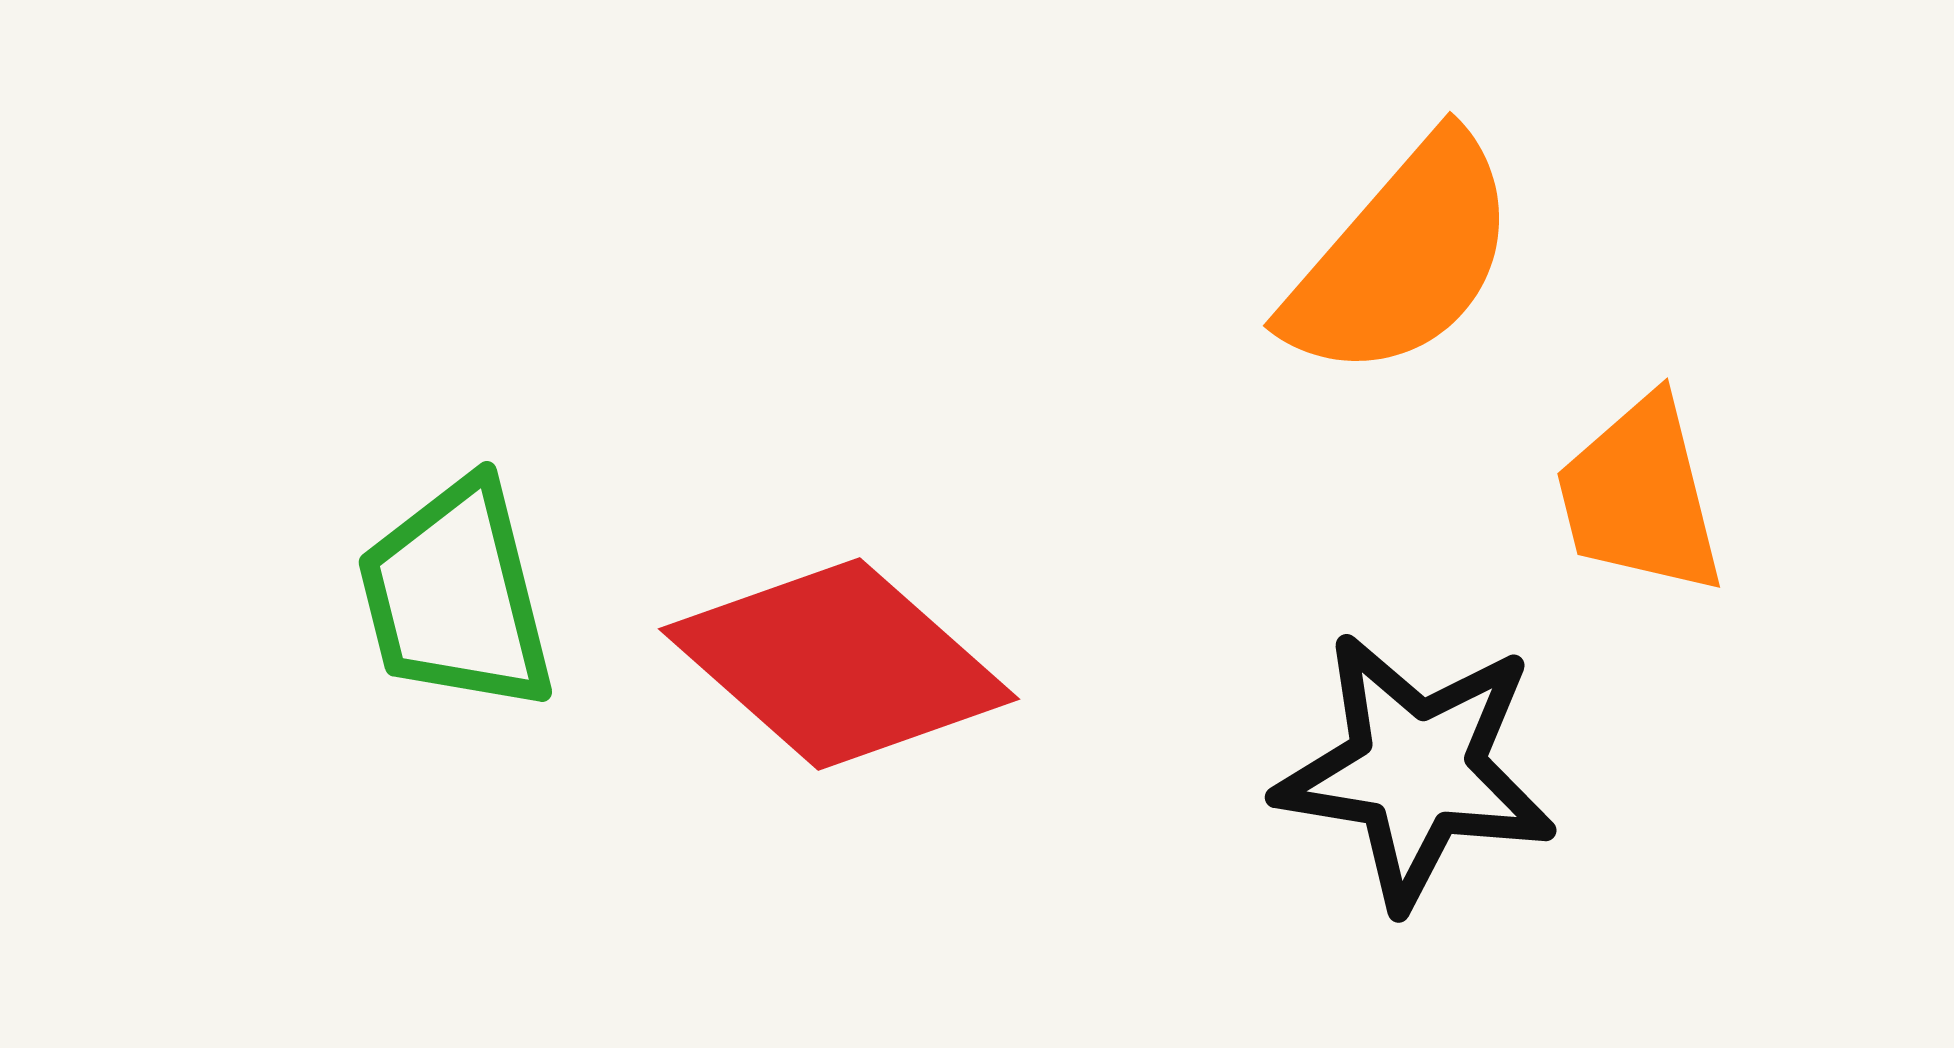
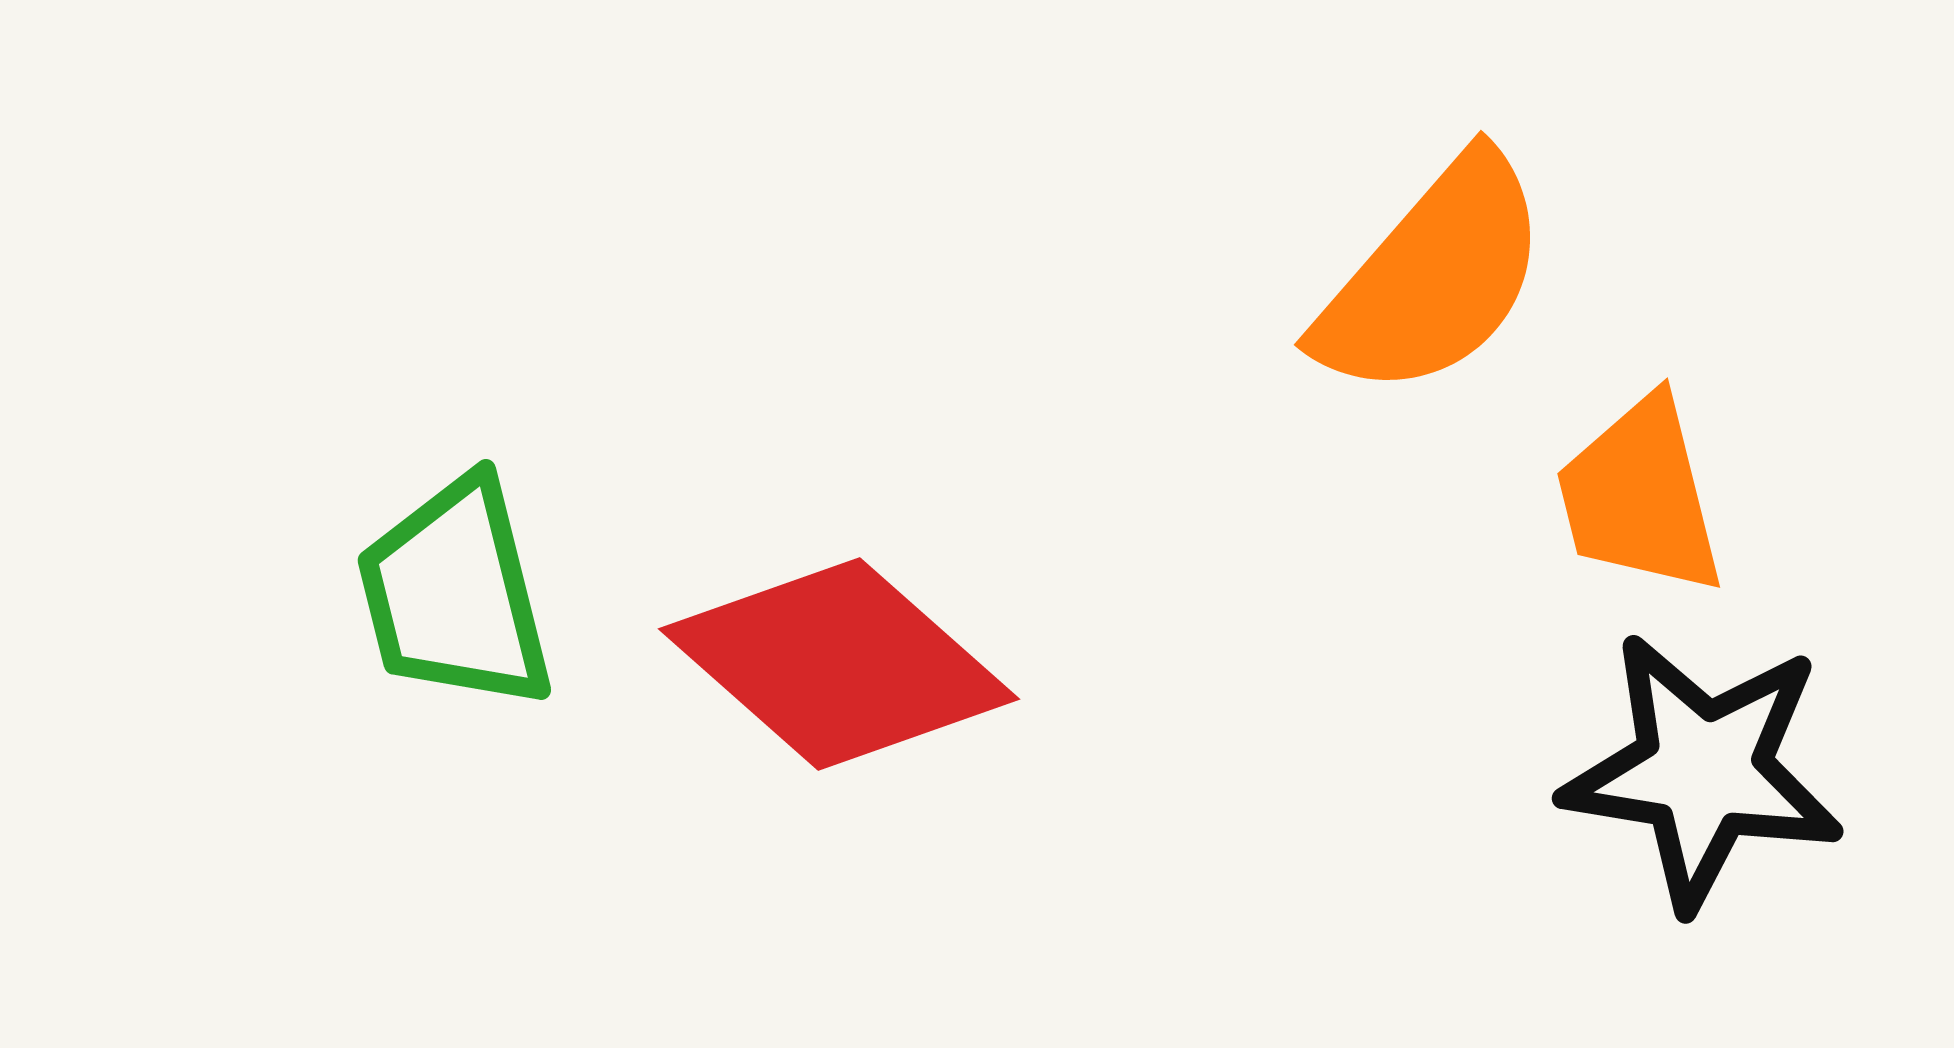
orange semicircle: moved 31 px right, 19 px down
green trapezoid: moved 1 px left, 2 px up
black star: moved 287 px right, 1 px down
